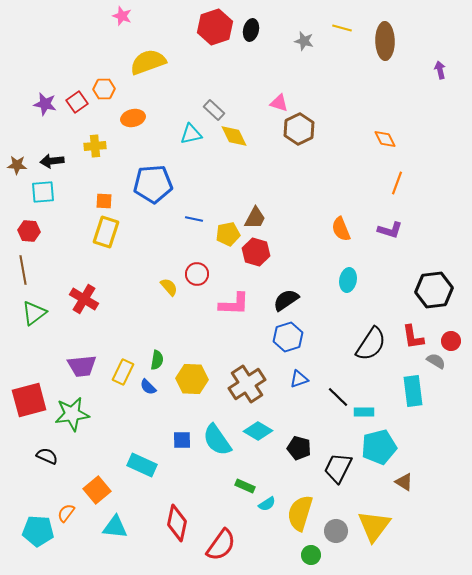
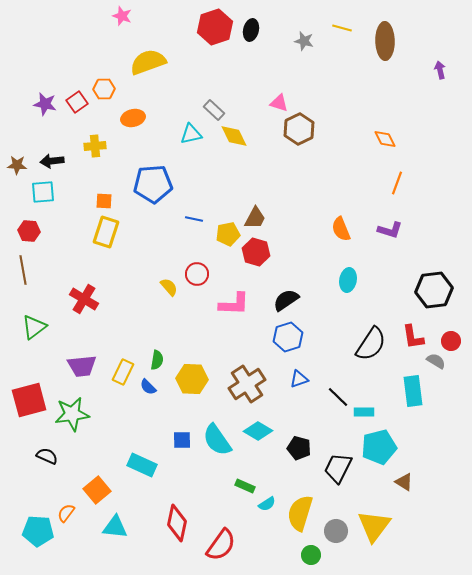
green triangle at (34, 313): moved 14 px down
